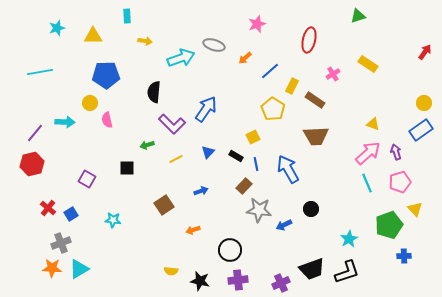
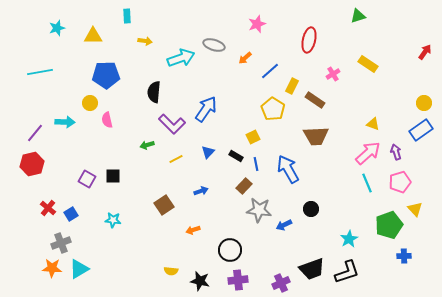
black square at (127, 168): moved 14 px left, 8 px down
